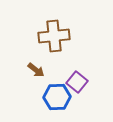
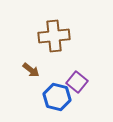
brown arrow: moved 5 px left
blue hexagon: rotated 16 degrees clockwise
